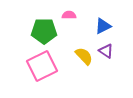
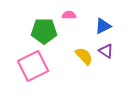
pink square: moved 9 px left
